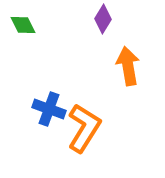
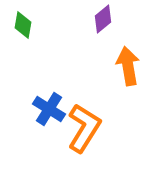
purple diamond: rotated 20 degrees clockwise
green diamond: rotated 36 degrees clockwise
blue cross: rotated 12 degrees clockwise
